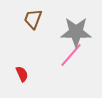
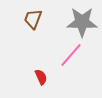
gray star: moved 6 px right, 10 px up
red semicircle: moved 19 px right, 3 px down
